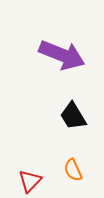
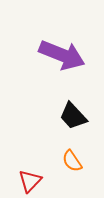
black trapezoid: rotated 12 degrees counterclockwise
orange semicircle: moved 1 px left, 9 px up; rotated 10 degrees counterclockwise
